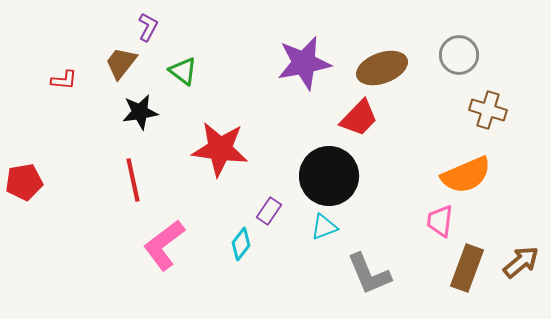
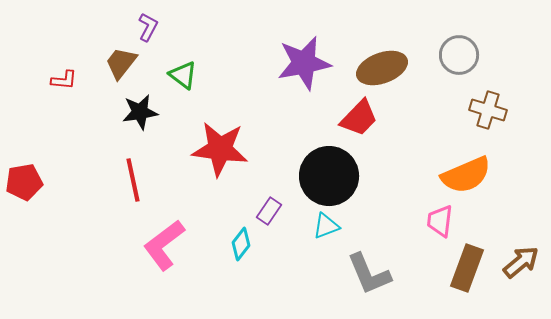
green triangle: moved 4 px down
cyan triangle: moved 2 px right, 1 px up
